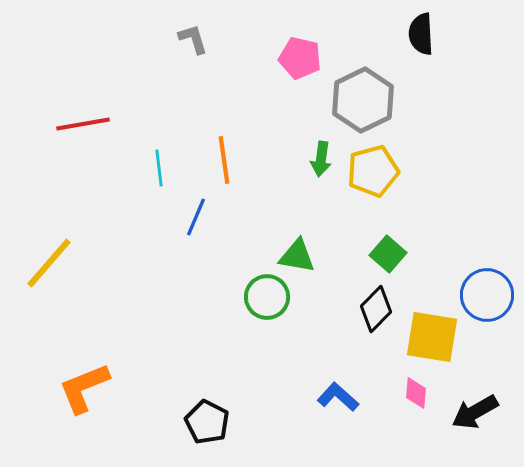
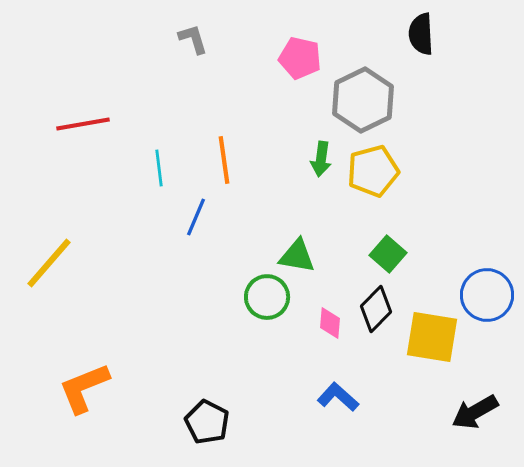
pink diamond: moved 86 px left, 70 px up
